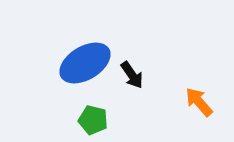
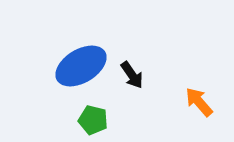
blue ellipse: moved 4 px left, 3 px down
